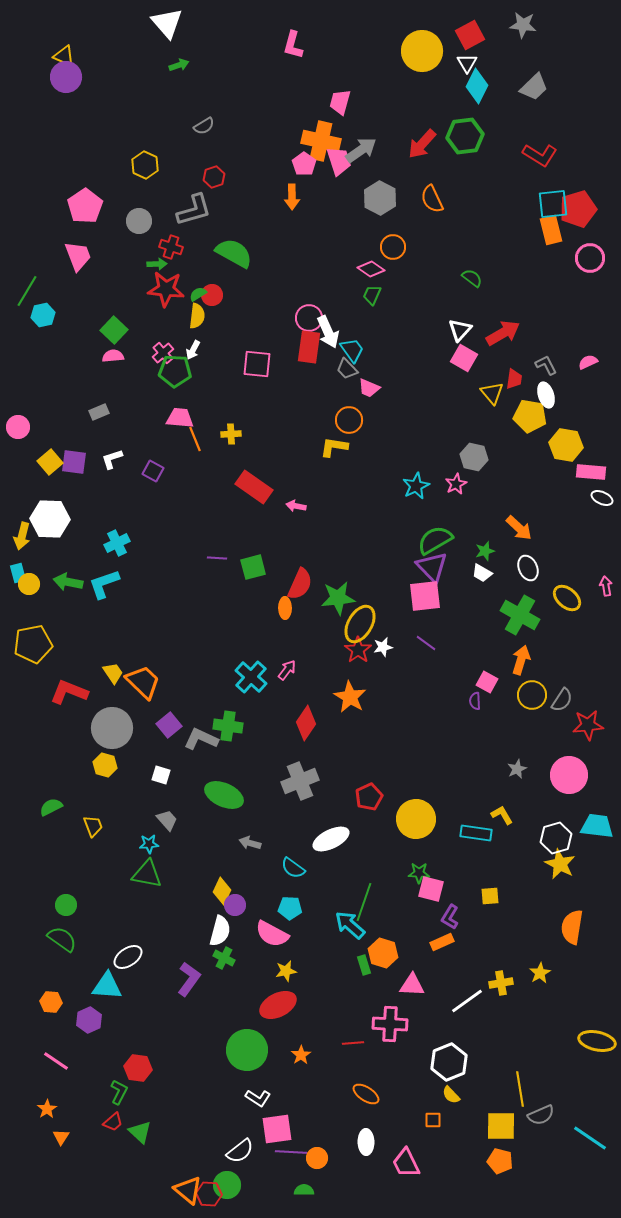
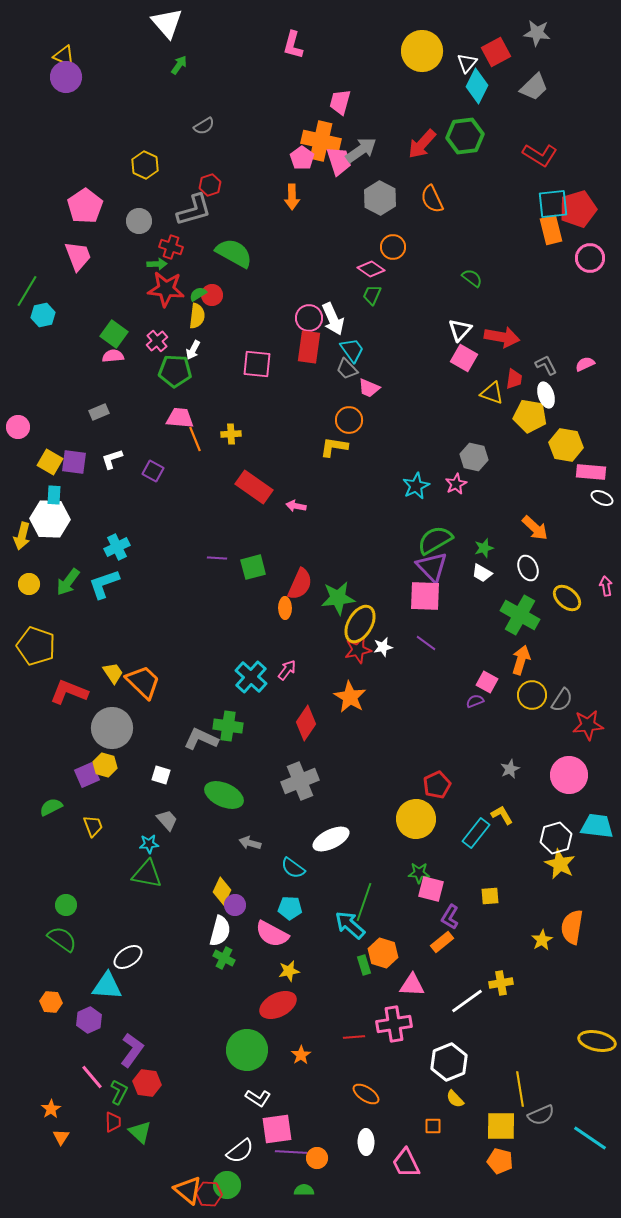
gray star at (523, 25): moved 14 px right, 8 px down
red square at (470, 35): moved 26 px right, 17 px down
white triangle at (467, 63): rotated 10 degrees clockwise
green arrow at (179, 65): rotated 36 degrees counterclockwise
pink pentagon at (304, 164): moved 2 px left, 6 px up
red hexagon at (214, 177): moved 4 px left, 8 px down
green square at (114, 330): moved 4 px down; rotated 8 degrees counterclockwise
white arrow at (328, 332): moved 5 px right, 13 px up
red arrow at (503, 333): moved 1 px left, 4 px down; rotated 40 degrees clockwise
pink cross at (163, 353): moved 6 px left, 12 px up
pink semicircle at (588, 362): moved 3 px left, 2 px down
yellow triangle at (492, 393): rotated 30 degrees counterclockwise
yellow square at (50, 462): rotated 20 degrees counterclockwise
orange arrow at (519, 528): moved 16 px right
cyan cross at (117, 543): moved 4 px down
green star at (485, 551): moved 1 px left, 3 px up
cyan rectangle at (18, 573): moved 36 px right, 78 px up; rotated 18 degrees clockwise
green arrow at (68, 582): rotated 64 degrees counterclockwise
pink square at (425, 596): rotated 8 degrees clockwise
yellow pentagon at (33, 644): moved 3 px right, 2 px down; rotated 30 degrees clockwise
red star at (358, 650): rotated 24 degrees clockwise
purple semicircle at (475, 701): rotated 72 degrees clockwise
purple square at (169, 725): moved 82 px left, 50 px down; rotated 15 degrees clockwise
gray star at (517, 769): moved 7 px left
red pentagon at (369, 797): moved 68 px right, 12 px up
cyan rectangle at (476, 833): rotated 60 degrees counterclockwise
orange rectangle at (442, 942): rotated 15 degrees counterclockwise
yellow star at (286, 971): moved 3 px right
yellow star at (540, 973): moved 2 px right, 33 px up
purple L-shape at (189, 979): moved 57 px left, 71 px down
pink cross at (390, 1024): moved 4 px right; rotated 12 degrees counterclockwise
red line at (353, 1043): moved 1 px right, 6 px up
pink line at (56, 1061): moved 36 px right, 16 px down; rotated 16 degrees clockwise
red hexagon at (138, 1068): moved 9 px right, 15 px down
yellow semicircle at (451, 1095): moved 4 px right, 4 px down
orange star at (47, 1109): moved 4 px right
orange square at (433, 1120): moved 6 px down
red trapezoid at (113, 1122): rotated 50 degrees counterclockwise
